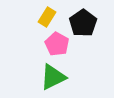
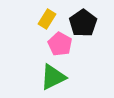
yellow rectangle: moved 2 px down
pink pentagon: moved 3 px right
